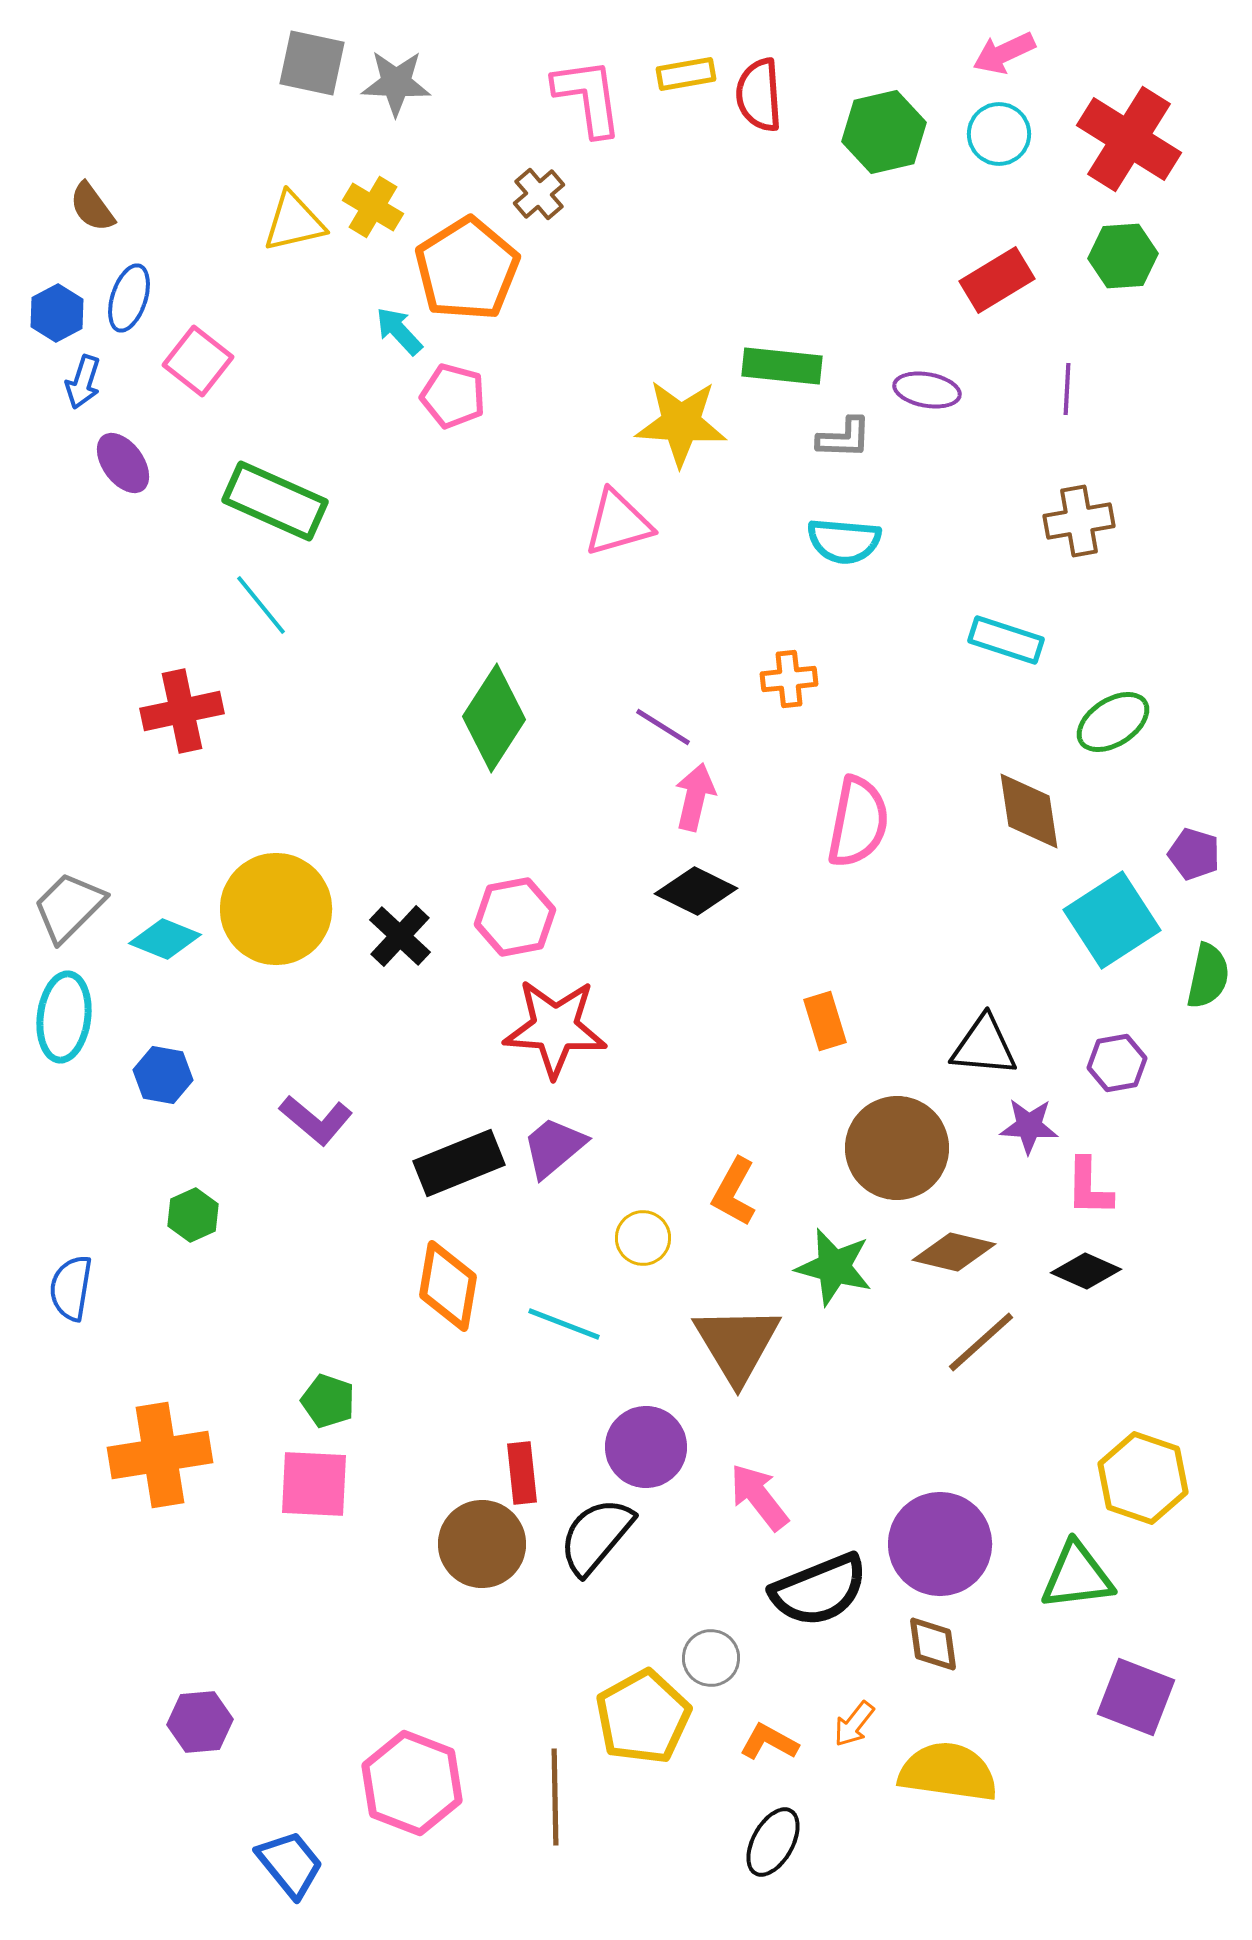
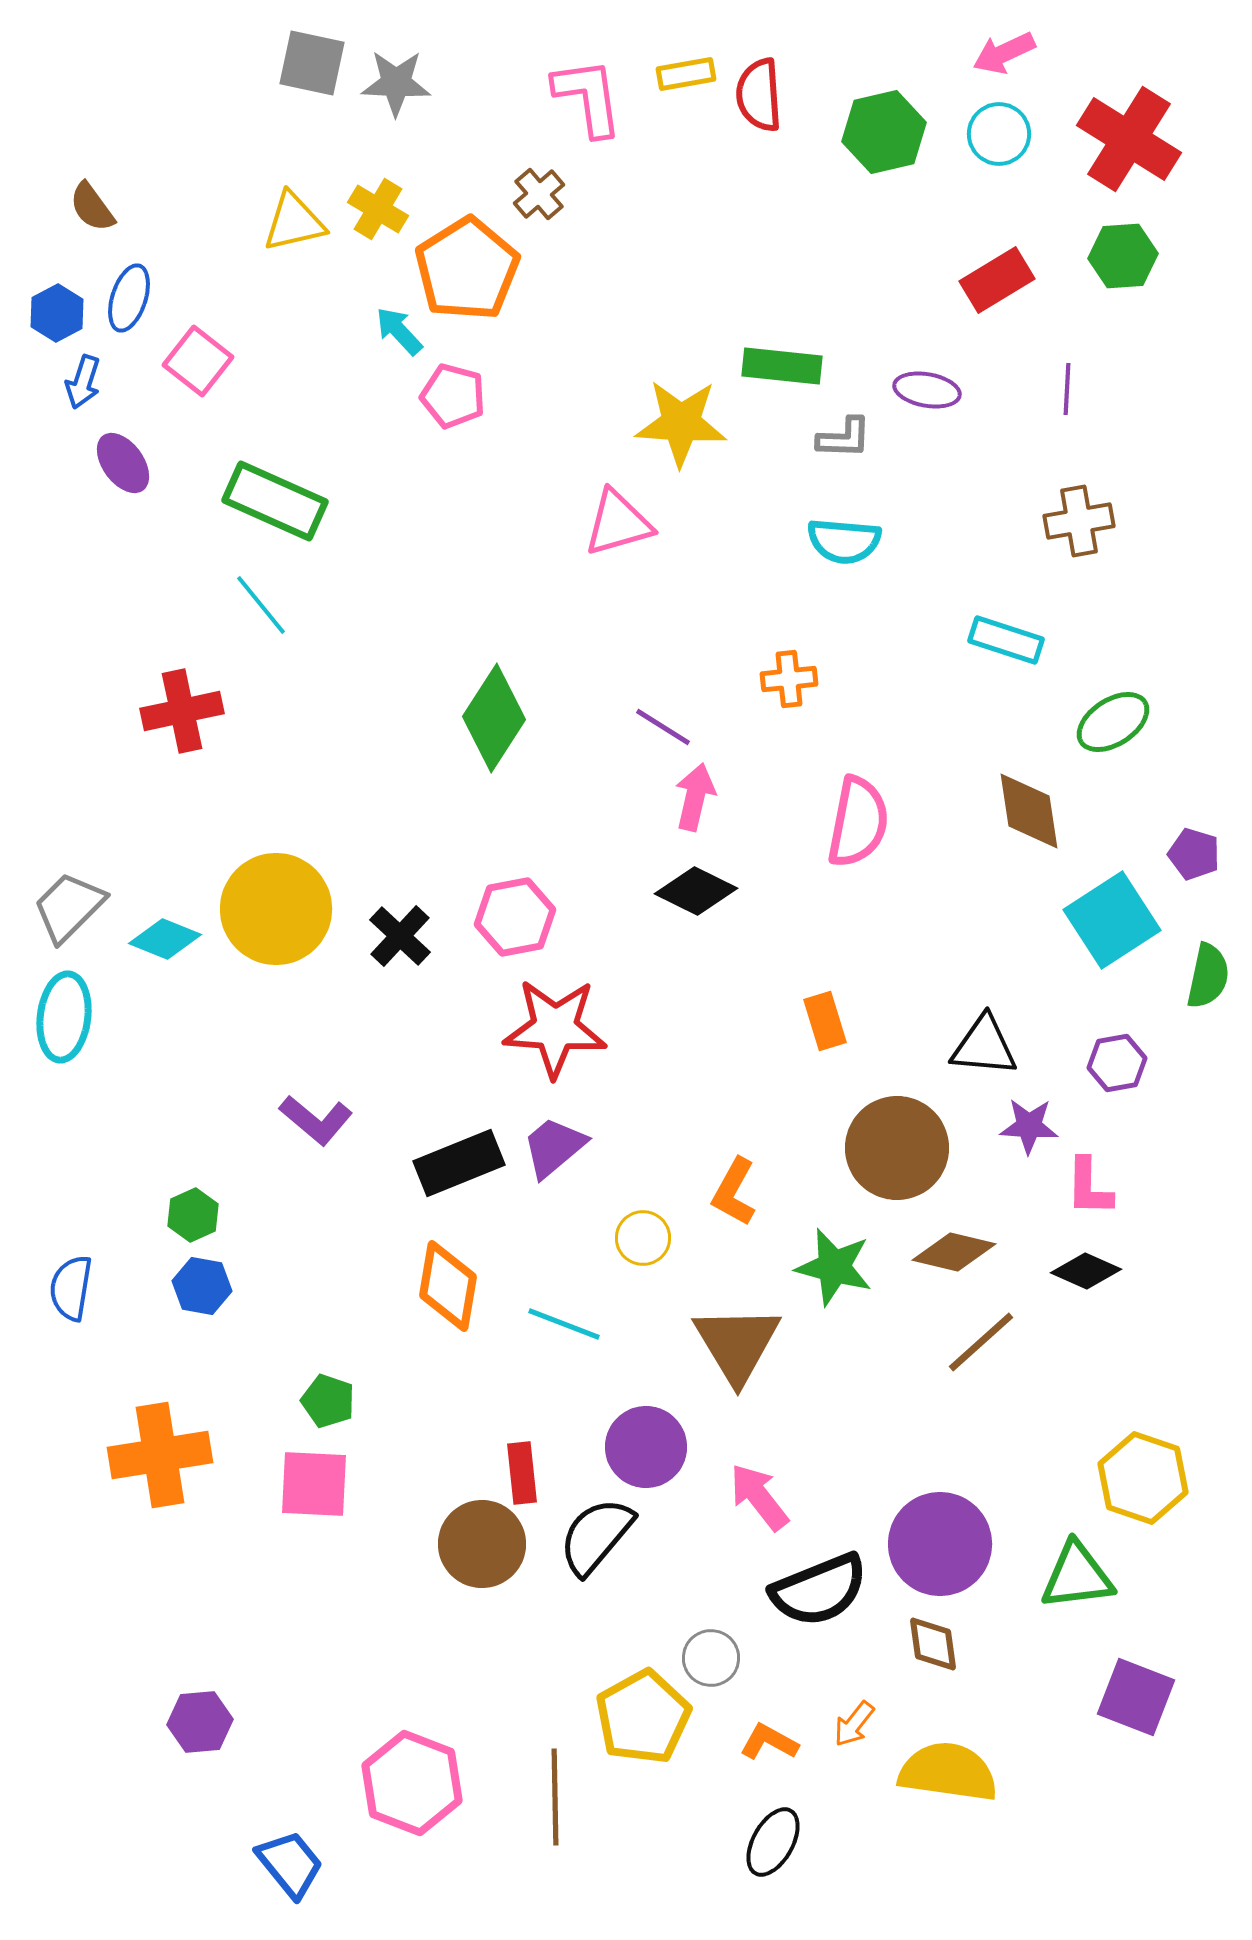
yellow cross at (373, 207): moved 5 px right, 2 px down
blue hexagon at (163, 1075): moved 39 px right, 211 px down
